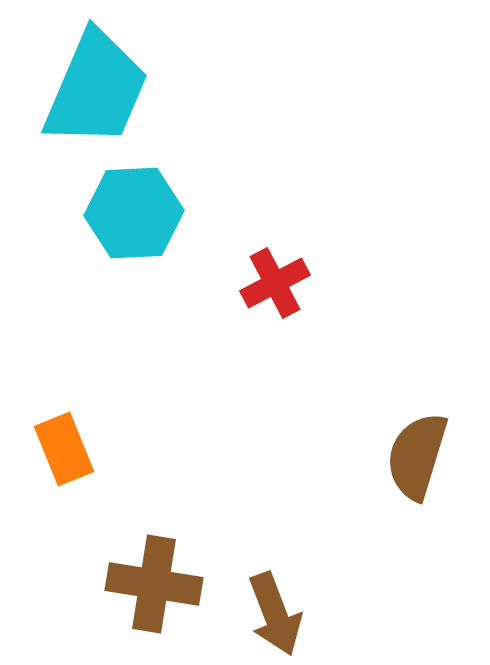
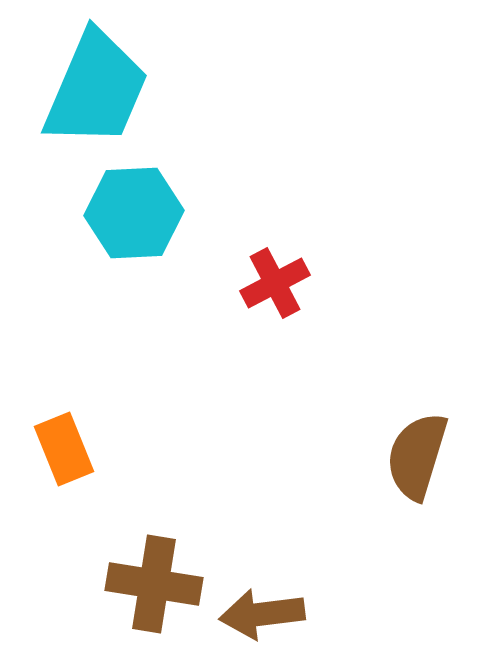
brown arrow: moved 13 px left; rotated 104 degrees clockwise
